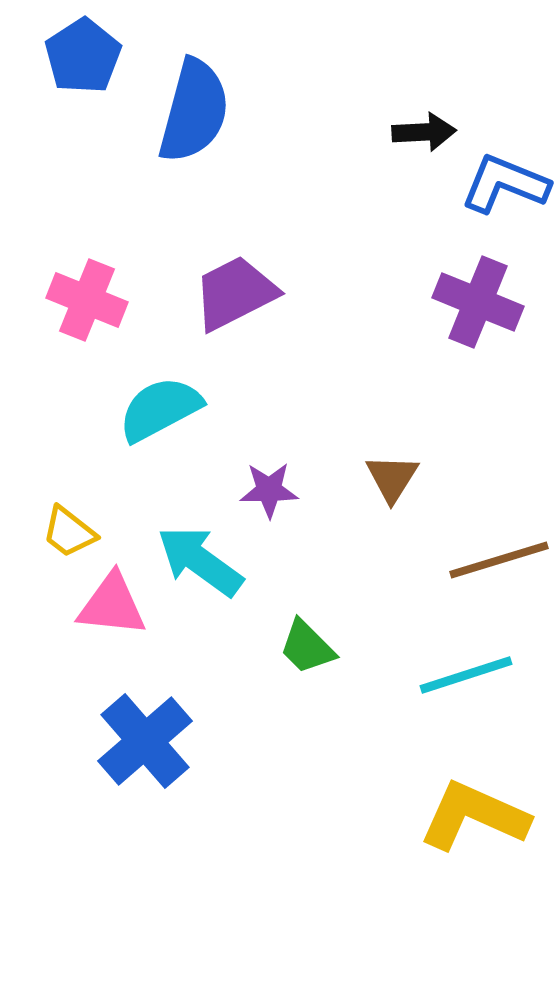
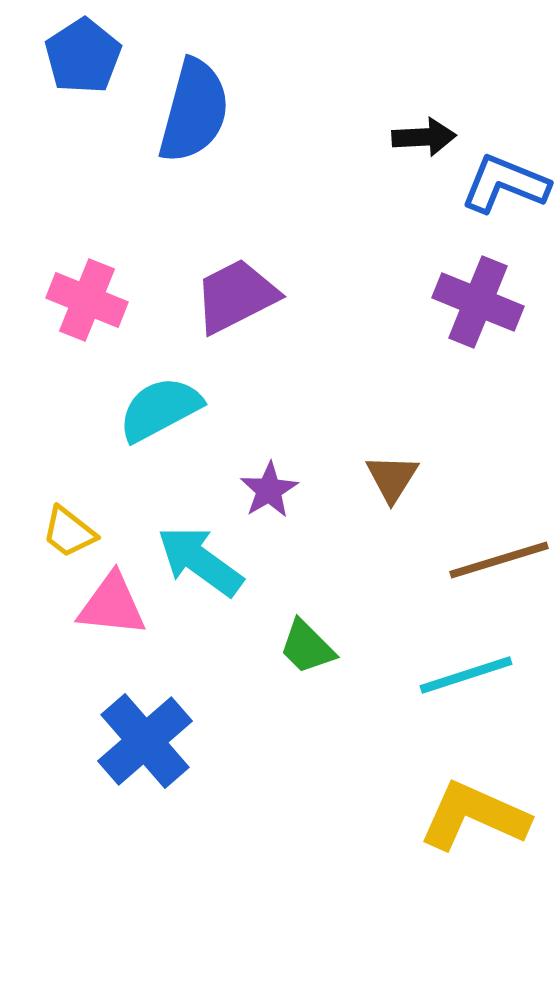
black arrow: moved 5 px down
purple trapezoid: moved 1 px right, 3 px down
purple star: rotated 30 degrees counterclockwise
